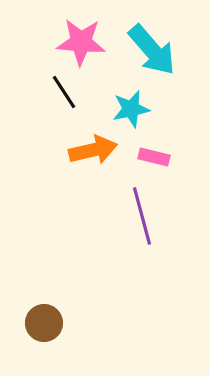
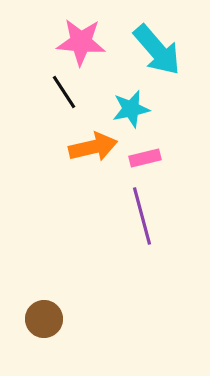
cyan arrow: moved 5 px right
orange arrow: moved 3 px up
pink rectangle: moved 9 px left, 1 px down; rotated 28 degrees counterclockwise
brown circle: moved 4 px up
